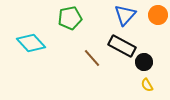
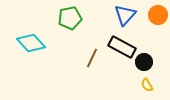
black rectangle: moved 1 px down
brown line: rotated 66 degrees clockwise
